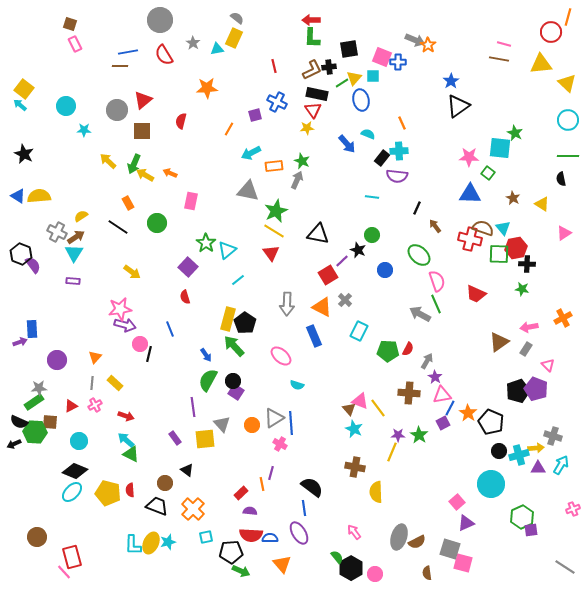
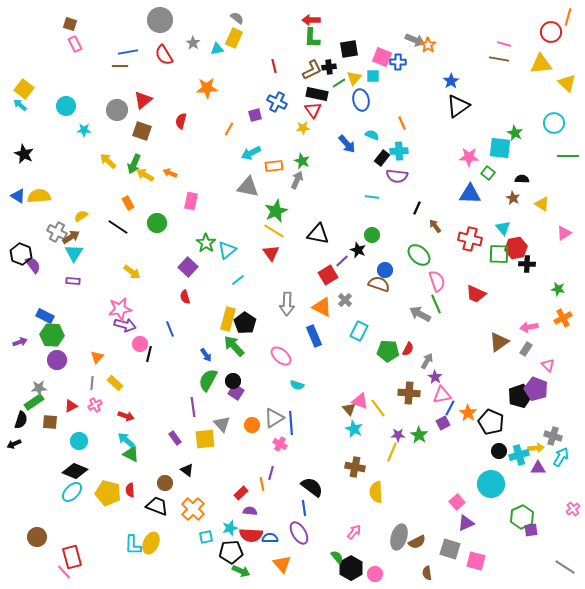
green line at (342, 83): moved 3 px left
cyan circle at (568, 120): moved 14 px left, 3 px down
yellow star at (307, 128): moved 4 px left
brown square at (142, 131): rotated 18 degrees clockwise
cyan semicircle at (368, 134): moved 4 px right, 1 px down
black semicircle at (561, 179): moved 39 px left; rotated 104 degrees clockwise
gray triangle at (248, 191): moved 4 px up
brown semicircle at (483, 228): moved 104 px left, 56 px down
brown arrow at (76, 237): moved 5 px left
green star at (522, 289): moved 36 px right
blue rectangle at (32, 329): moved 13 px right, 13 px up; rotated 60 degrees counterclockwise
orange triangle at (95, 357): moved 2 px right
black pentagon at (518, 391): moved 2 px right, 5 px down
black semicircle at (19, 422): moved 2 px right, 2 px up; rotated 96 degrees counterclockwise
green hexagon at (35, 432): moved 17 px right, 97 px up
cyan arrow at (561, 465): moved 8 px up
pink cross at (573, 509): rotated 16 degrees counterclockwise
pink arrow at (354, 532): rotated 77 degrees clockwise
cyan star at (168, 542): moved 62 px right, 14 px up
pink square at (463, 563): moved 13 px right, 2 px up
